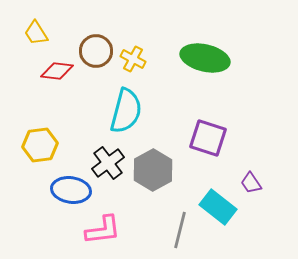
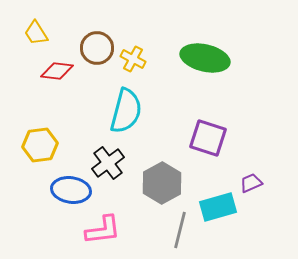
brown circle: moved 1 px right, 3 px up
gray hexagon: moved 9 px right, 13 px down
purple trapezoid: rotated 100 degrees clockwise
cyan rectangle: rotated 54 degrees counterclockwise
